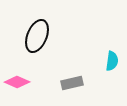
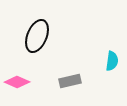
gray rectangle: moved 2 px left, 2 px up
